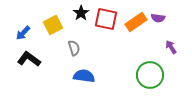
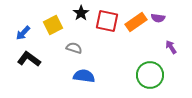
red square: moved 1 px right, 2 px down
gray semicircle: rotated 56 degrees counterclockwise
